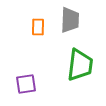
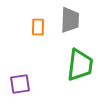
purple square: moved 6 px left
